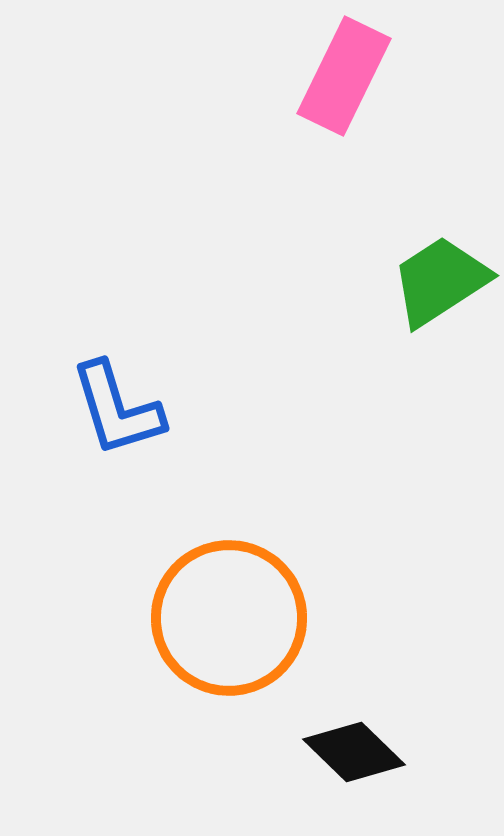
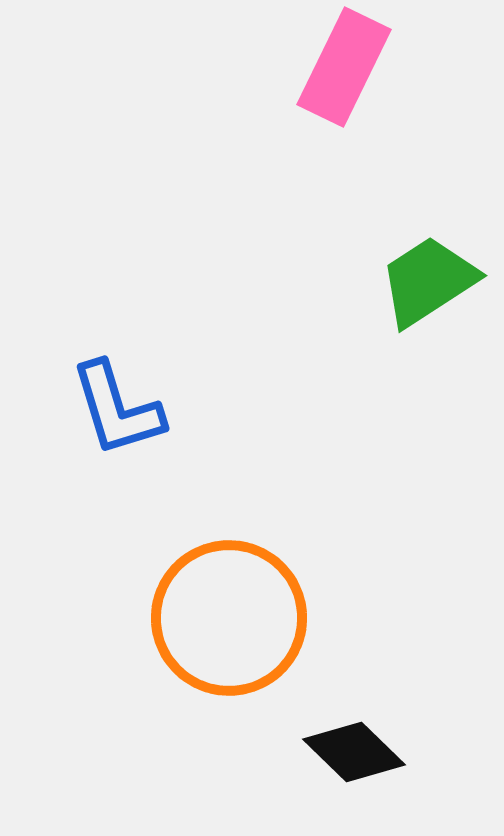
pink rectangle: moved 9 px up
green trapezoid: moved 12 px left
